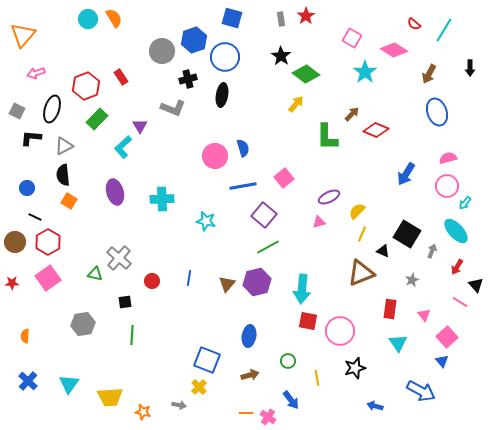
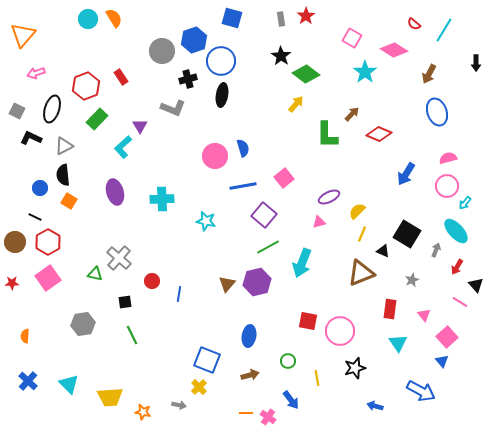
blue circle at (225, 57): moved 4 px left, 4 px down
black arrow at (470, 68): moved 6 px right, 5 px up
red diamond at (376, 130): moved 3 px right, 4 px down
green L-shape at (327, 137): moved 2 px up
black L-shape at (31, 138): rotated 20 degrees clockwise
blue circle at (27, 188): moved 13 px right
gray arrow at (432, 251): moved 4 px right, 1 px up
blue line at (189, 278): moved 10 px left, 16 px down
cyan arrow at (302, 289): moved 26 px up; rotated 16 degrees clockwise
green line at (132, 335): rotated 30 degrees counterclockwise
cyan triangle at (69, 384): rotated 20 degrees counterclockwise
